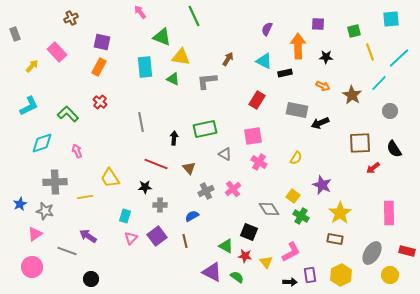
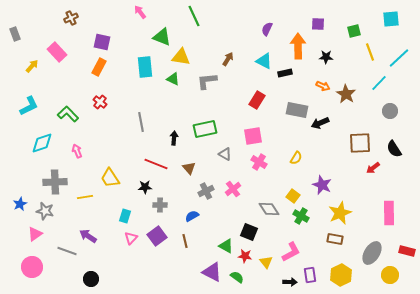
brown star at (352, 95): moved 6 px left, 1 px up
yellow star at (340, 213): rotated 10 degrees clockwise
